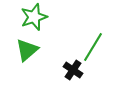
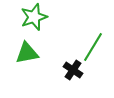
green triangle: moved 3 px down; rotated 30 degrees clockwise
